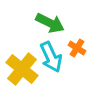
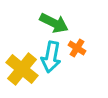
green arrow: moved 4 px right
cyan arrow: rotated 36 degrees clockwise
